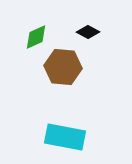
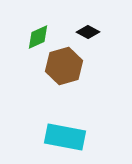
green diamond: moved 2 px right
brown hexagon: moved 1 px right, 1 px up; rotated 21 degrees counterclockwise
